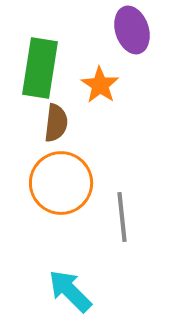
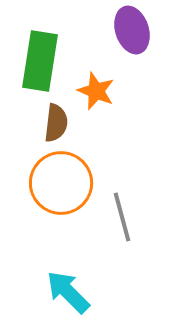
green rectangle: moved 7 px up
orange star: moved 4 px left, 6 px down; rotated 12 degrees counterclockwise
gray line: rotated 9 degrees counterclockwise
cyan arrow: moved 2 px left, 1 px down
